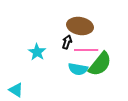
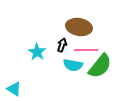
brown ellipse: moved 1 px left, 1 px down
black arrow: moved 5 px left, 3 px down
green semicircle: moved 2 px down
cyan semicircle: moved 5 px left, 4 px up
cyan triangle: moved 2 px left, 1 px up
